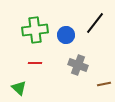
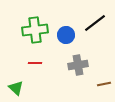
black line: rotated 15 degrees clockwise
gray cross: rotated 30 degrees counterclockwise
green triangle: moved 3 px left
